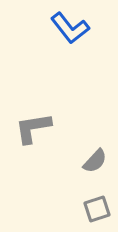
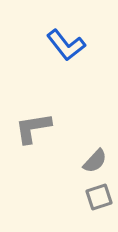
blue L-shape: moved 4 px left, 17 px down
gray square: moved 2 px right, 12 px up
